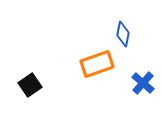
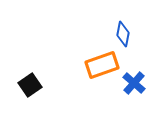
orange rectangle: moved 5 px right, 1 px down
blue cross: moved 9 px left
